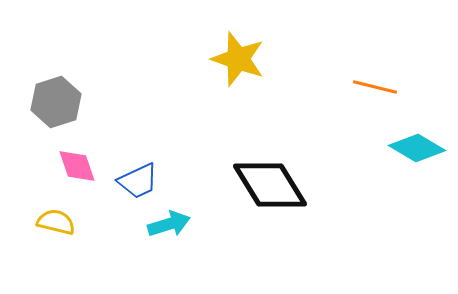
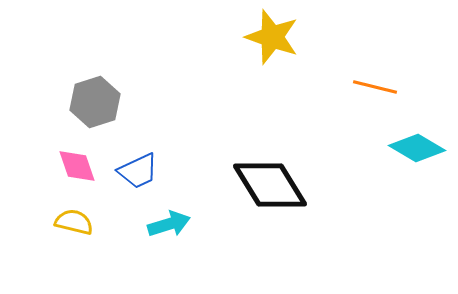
yellow star: moved 34 px right, 22 px up
gray hexagon: moved 39 px right
blue trapezoid: moved 10 px up
yellow semicircle: moved 18 px right
